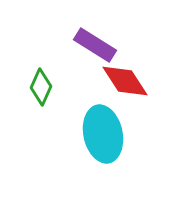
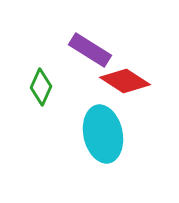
purple rectangle: moved 5 px left, 5 px down
red diamond: rotated 24 degrees counterclockwise
